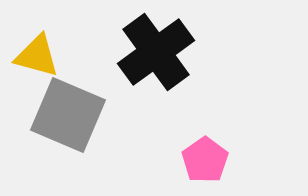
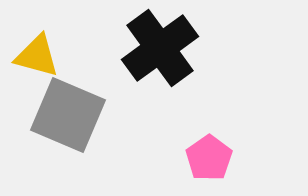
black cross: moved 4 px right, 4 px up
pink pentagon: moved 4 px right, 2 px up
